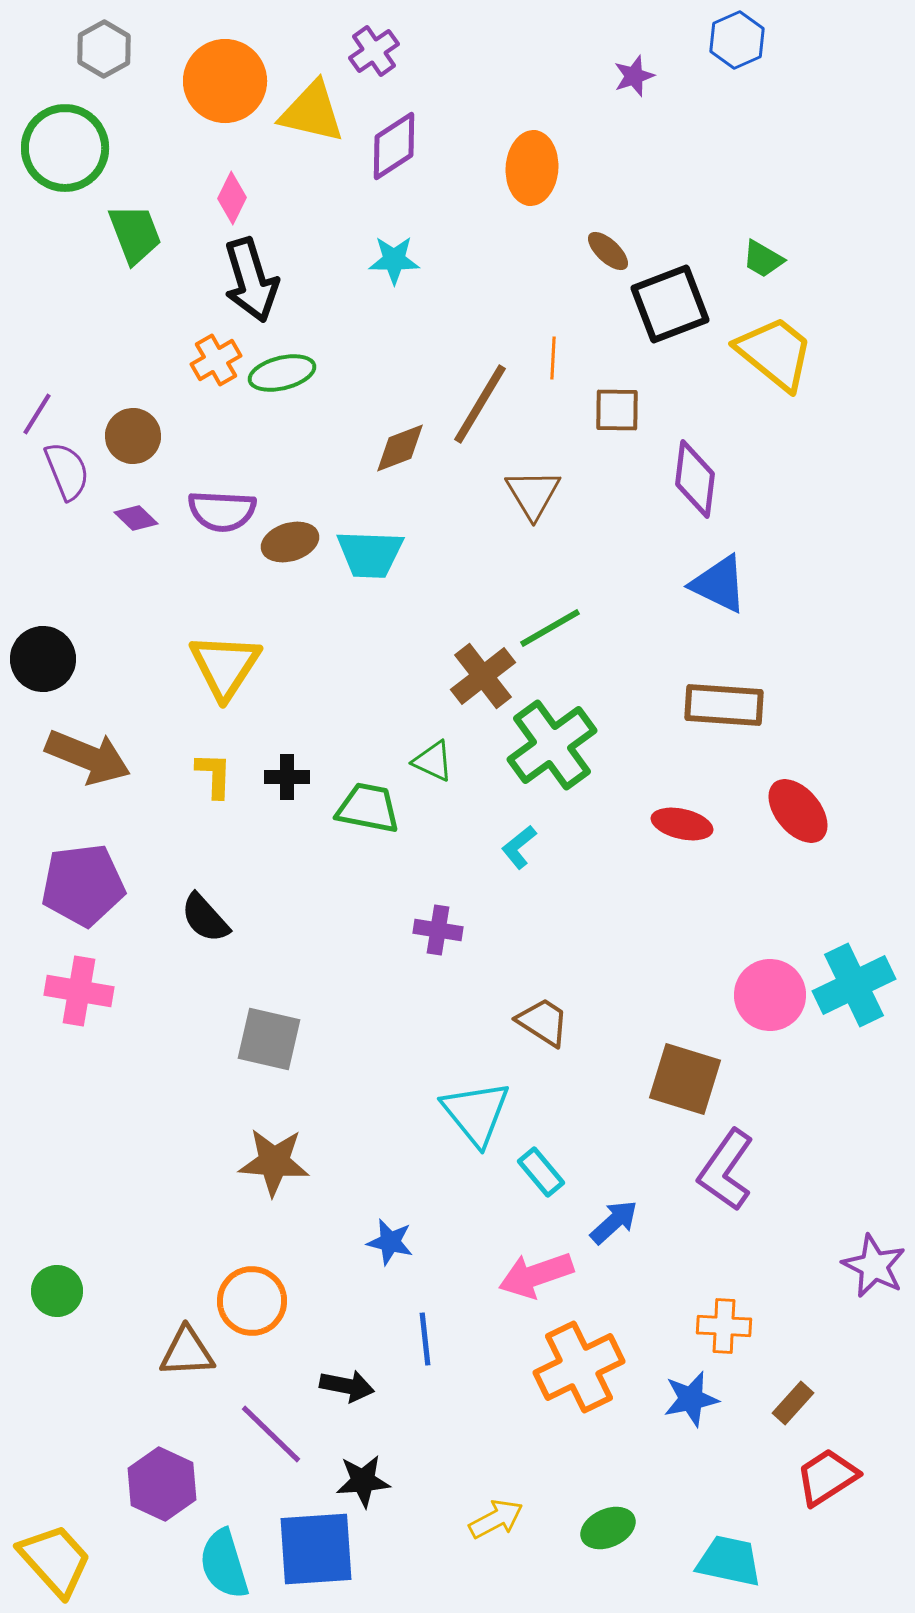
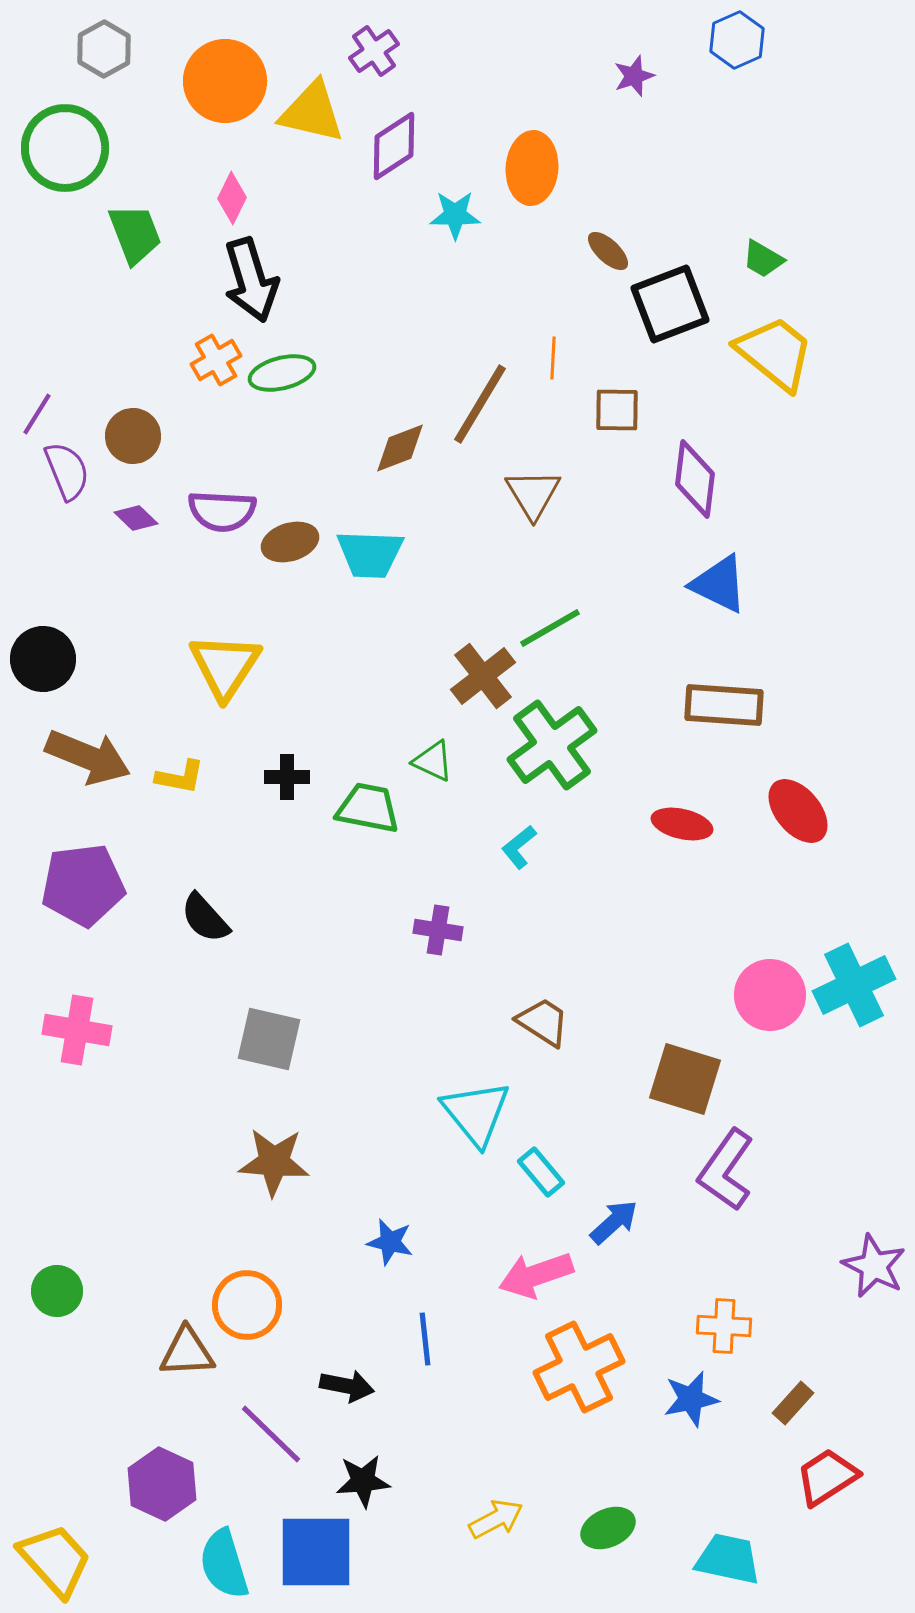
cyan star at (394, 260): moved 61 px right, 45 px up
yellow L-shape at (214, 775): moved 34 px left, 2 px down; rotated 99 degrees clockwise
pink cross at (79, 991): moved 2 px left, 39 px down
orange circle at (252, 1301): moved 5 px left, 4 px down
blue square at (316, 1549): moved 3 px down; rotated 4 degrees clockwise
cyan trapezoid at (729, 1561): moved 1 px left, 2 px up
